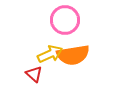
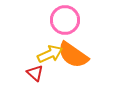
orange semicircle: rotated 44 degrees clockwise
red triangle: moved 1 px right, 1 px up
